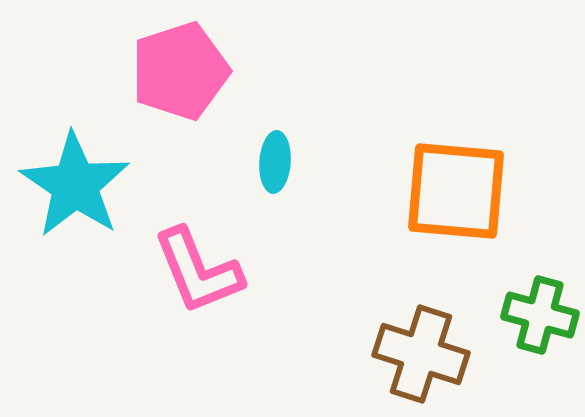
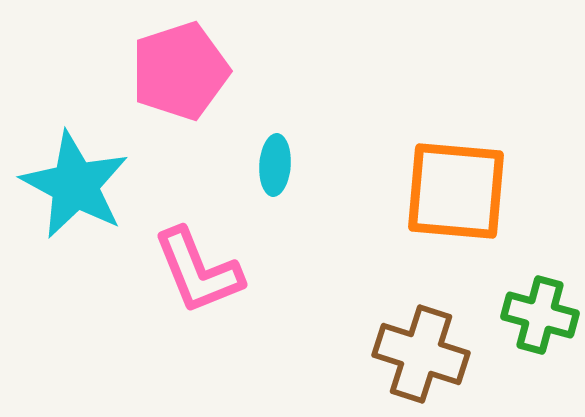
cyan ellipse: moved 3 px down
cyan star: rotated 6 degrees counterclockwise
